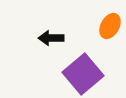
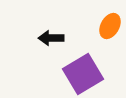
purple square: rotated 9 degrees clockwise
